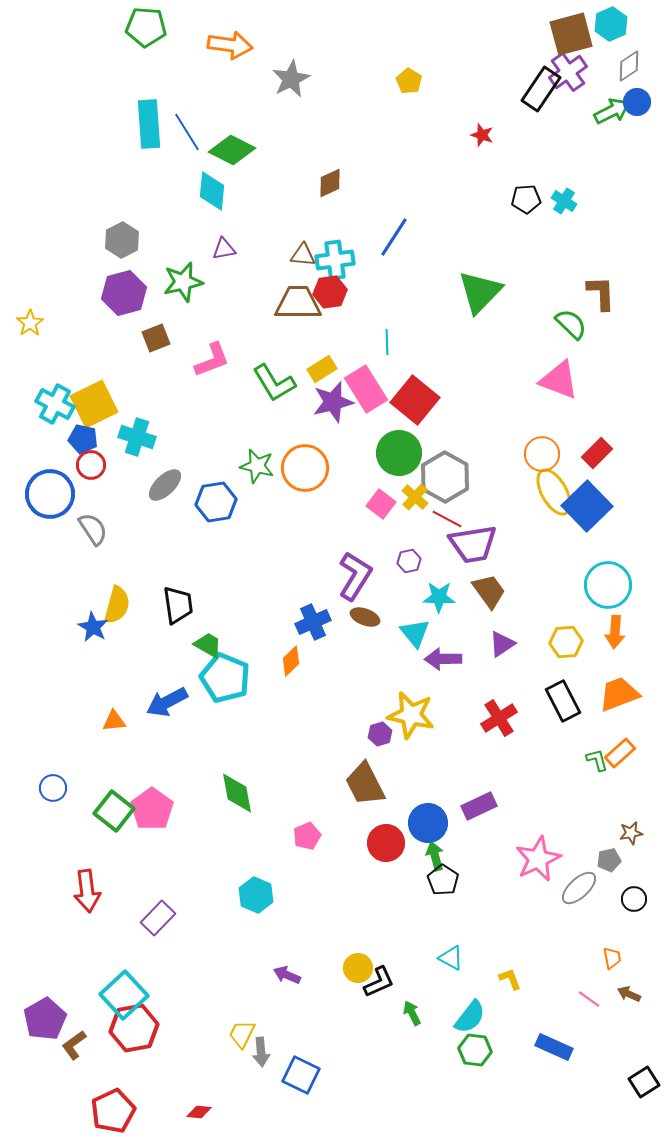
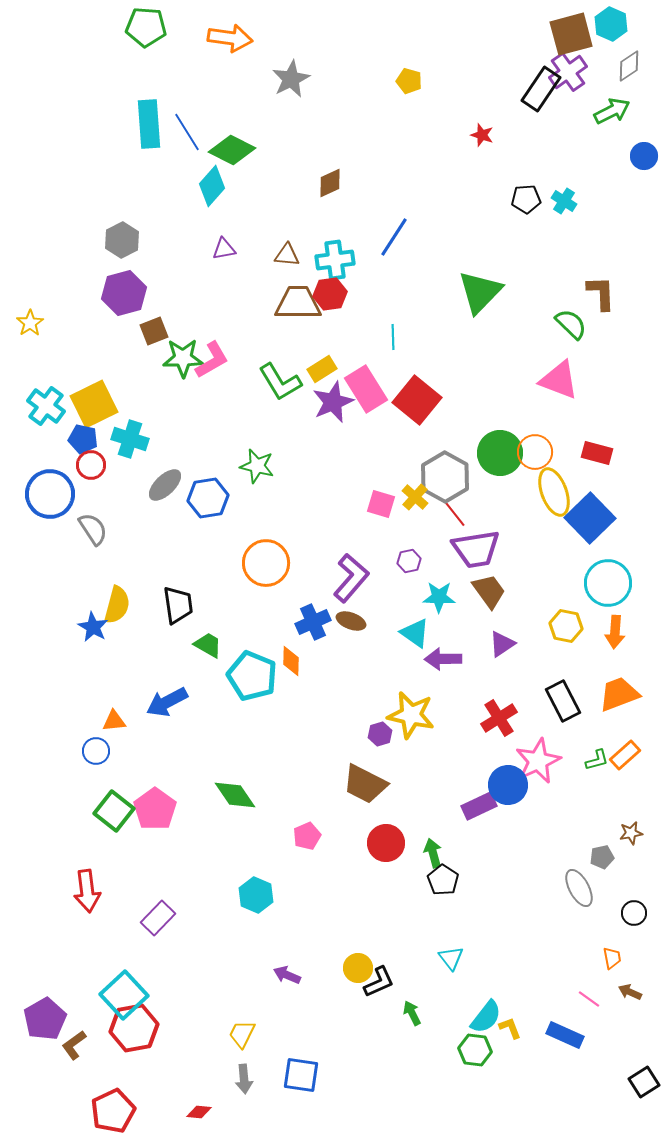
cyan hexagon at (611, 24): rotated 12 degrees counterclockwise
orange arrow at (230, 45): moved 7 px up
yellow pentagon at (409, 81): rotated 15 degrees counterclockwise
blue circle at (637, 102): moved 7 px right, 54 px down
cyan diamond at (212, 191): moved 5 px up; rotated 36 degrees clockwise
brown triangle at (303, 255): moved 16 px left
green star at (183, 282): moved 76 px down; rotated 12 degrees clockwise
red hexagon at (330, 292): moved 2 px down
brown square at (156, 338): moved 2 px left, 7 px up
cyan line at (387, 342): moved 6 px right, 5 px up
pink L-shape at (212, 360): rotated 9 degrees counterclockwise
green L-shape at (274, 383): moved 6 px right, 1 px up
red square at (415, 400): moved 2 px right
purple star at (333, 402): rotated 9 degrees counterclockwise
cyan cross at (55, 404): moved 9 px left, 2 px down; rotated 9 degrees clockwise
cyan cross at (137, 437): moved 7 px left, 2 px down
green circle at (399, 453): moved 101 px right
red rectangle at (597, 453): rotated 60 degrees clockwise
orange circle at (542, 454): moved 7 px left, 2 px up
orange circle at (305, 468): moved 39 px left, 95 px down
yellow ellipse at (554, 492): rotated 9 degrees clockwise
blue hexagon at (216, 502): moved 8 px left, 4 px up
pink square at (381, 504): rotated 20 degrees counterclockwise
blue square at (587, 506): moved 3 px right, 12 px down
red line at (447, 519): moved 7 px right, 6 px up; rotated 24 degrees clockwise
purple trapezoid at (473, 544): moved 3 px right, 5 px down
purple L-shape at (355, 576): moved 4 px left, 2 px down; rotated 9 degrees clockwise
cyan circle at (608, 585): moved 2 px up
brown ellipse at (365, 617): moved 14 px left, 4 px down
cyan triangle at (415, 633): rotated 16 degrees counterclockwise
yellow hexagon at (566, 642): moved 16 px up; rotated 16 degrees clockwise
orange diamond at (291, 661): rotated 44 degrees counterclockwise
cyan pentagon at (225, 678): moved 27 px right, 2 px up
orange rectangle at (620, 753): moved 5 px right, 2 px down
green L-shape at (597, 760): rotated 90 degrees clockwise
brown trapezoid at (365, 784): rotated 36 degrees counterclockwise
blue circle at (53, 788): moved 43 px right, 37 px up
green diamond at (237, 793): moved 2 px left, 2 px down; rotated 24 degrees counterclockwise
pink pentagon at (152, 809): moved 3 px right
blue circle at (428, 823): moved 80 px right, 38 px up
green arrow at (435, 856): moved 2 px left, 3 px up
pink star at (538, 859): moved 98 px up
gray pentagon at (609, 860): moved 7 px left, 3 px up
gray ellipse at (579, 888): rotated 75 degrees counterclockwise
black circle at (634, 899): moved 14 px down
cyan triangle at (451, 958): rotated 24 degrees clockwise
yellow L-shape at (510, 979): moved 49 px down
brown arrow at (629, 994): moved 1 px right, 2 px up
cyan semicircle at (470, 1017): moved 16 px right
blue rectangle at (554, 1047): moved 11 px right, 12 px up
gray arrow at (261, 1052): moved 17 px left, 27 px down
blue square at (301, 1075): rotated 18 degrees counterclockwise
